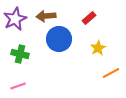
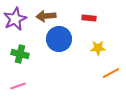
red rectangle: rotated 48 degrees clockwise
yellow star: rotated 28 degrees clockwise
